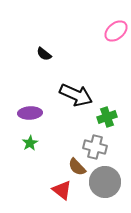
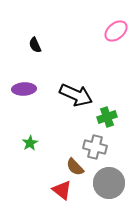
black semicircle: moved 9 px left, 9 px up; rotated 28 degrees clockwise
purple ellipse: moved 6 px left, 24 px up
brown semicircle: moved 2 px left
gray circle: moved 4 px right, 1 px down
